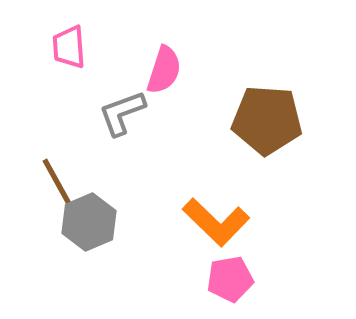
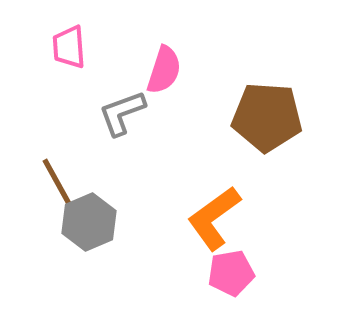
brown pentagon: moved 3 px up
orange L-shape: moved 2 px left, 4 px up; rotated 100 degrees clockwise
pink pentagon: moved 1 px right, 6 px up
